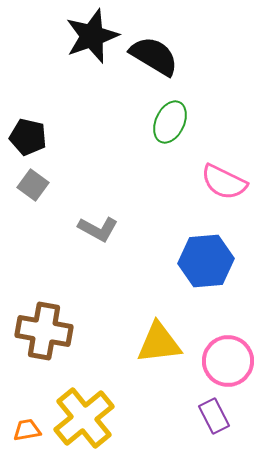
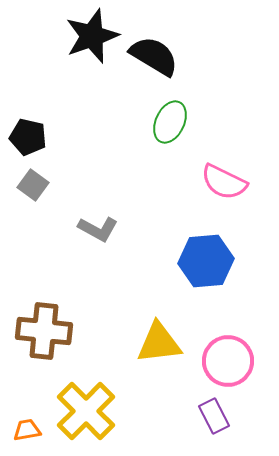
brown cross: rotated 4 degrees counterclockwise
yellow cross: moved 2 px right, 7 px up; rotated 6 degrees counterclockwise
